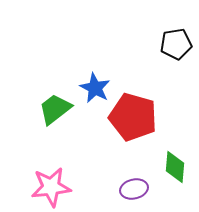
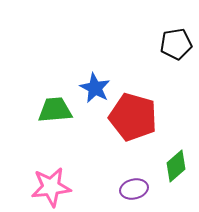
green trapezoid: moved 1 px down; rotated 33 degrees clockwise
green diamond: moved 1 px right, 1 px up; rotated 44 degrees clockwise
